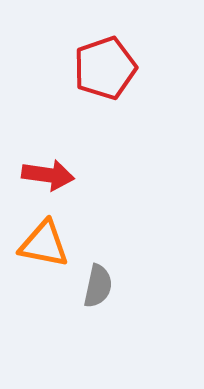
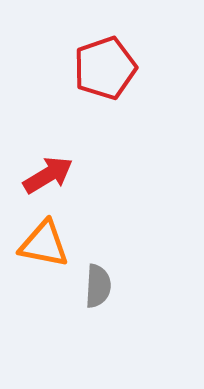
red arrow: rotated 39 degrees counterclockwise
gray semicircle: rotated 9 degrees counterclockwise
